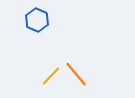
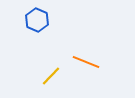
orange line: moved 10 px right, 12 px up; rotated 28 degrees counterclockwise
